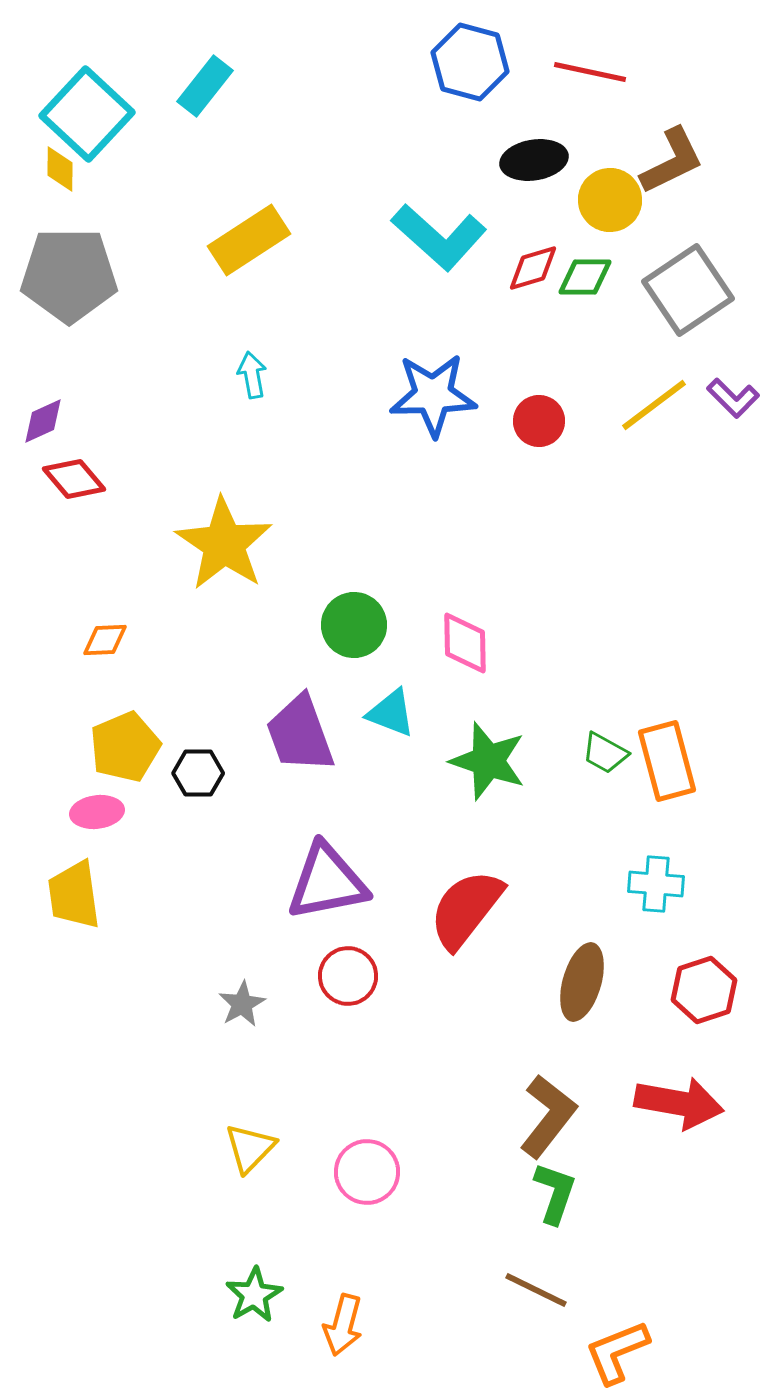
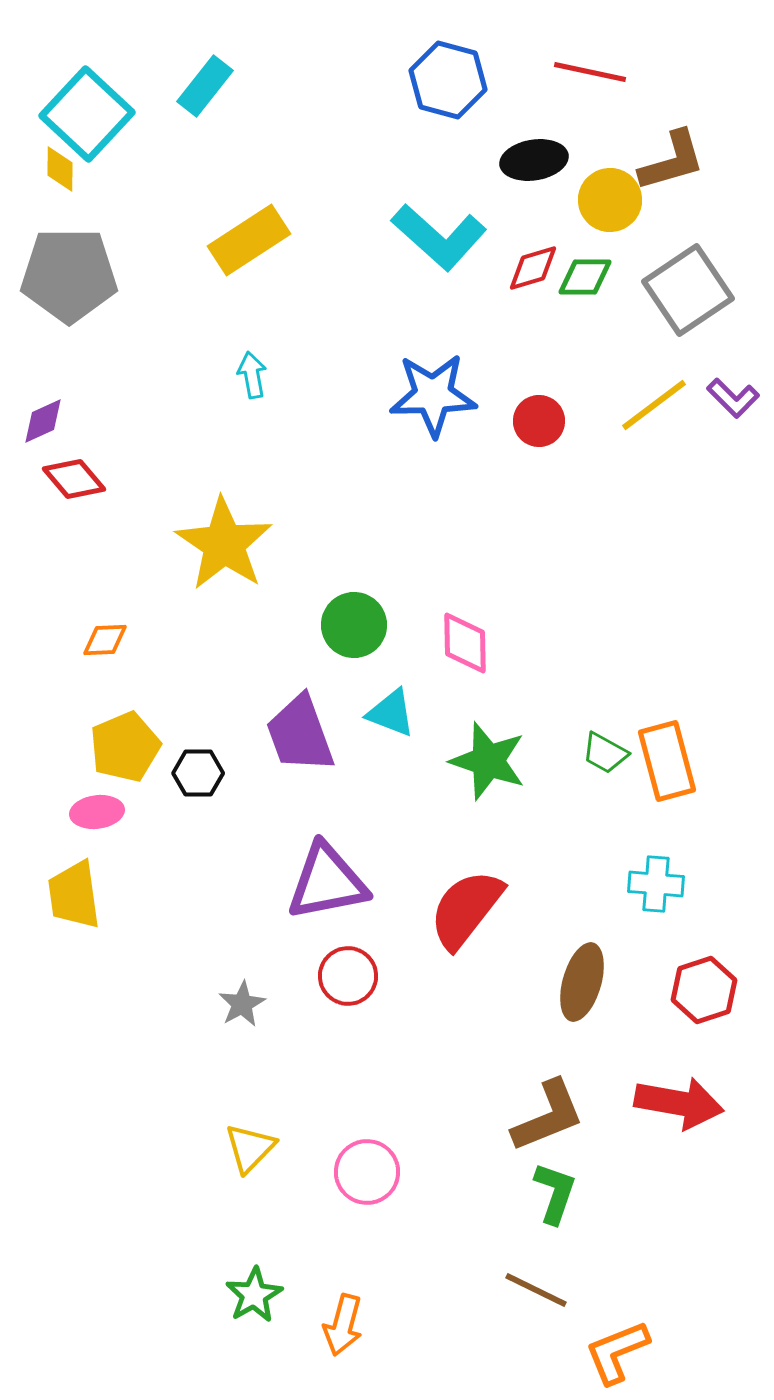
blue hexagon at (470, 62): moved 22 px left, 18 px down
brown L-shape at (672, 161): rotated 10 degrees clockwise
brown L-shape at (548, 1116): rotated 30 degrees clockwise
